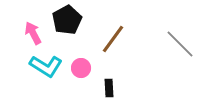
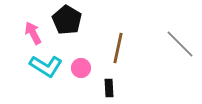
black pentagon: rotated 12 degrees counterclockwise
brown line: moved 5 px right, 9 px down; rotated 24 degrees counterclockwise
